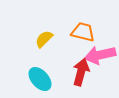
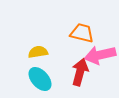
orange trapezoid: moved 1 px left, 1 px down
yellow semicircle: moved 6 px left, 13 px down; rotated 36 degrees clockwise
red arrow: moved 1 px left
